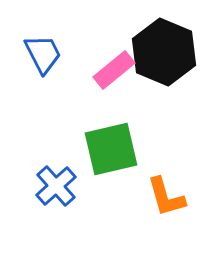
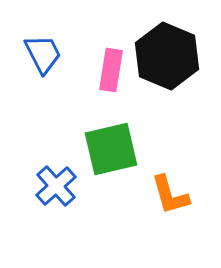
black hexagon: moved 3 px right, 4 px down
pink rectangle: moved 3 px left; rotated 42 degrees counterclockwise
orange L-shape: moved 4 px right, 2 px up
